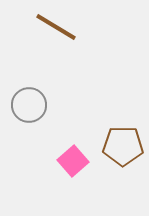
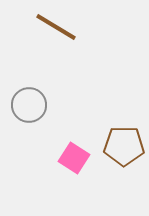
brown pentagon: moved 1 px right
pink square: moved 1 px right, 3 px up; rotated 16 degrees counterclockwise
